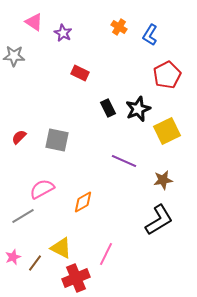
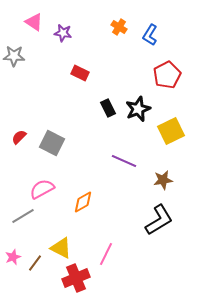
purple star: rotated 18 degrees counterclockwise
yellow square: moved 4 px right
gray square: moved 5 px left, 3 px down; rotated 15 degrees clockwise
